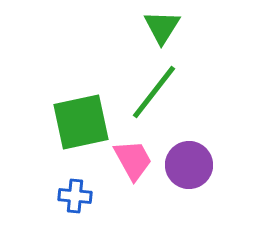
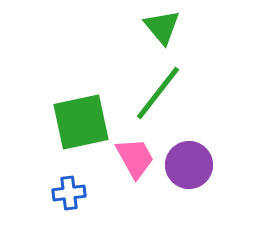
green triangle: rotated 12 degrees counterclockwise
green line: moved 4 px right, 1 px down
pink trapezoid: moved 2 px right, 2 px up
blue cross: moved 6 px left, 3 px up; rotated 12 degrees counterclockwise
